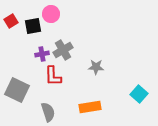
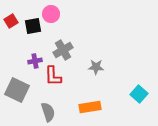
purple cross: moved 7 px left, 7 px down
